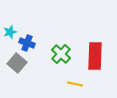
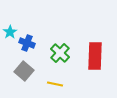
cyan star: rotated 16 degrees counterclockwise
green cross: moved 1 px left, 1 px up
gray square: moved 7 px right, 8 px down
yellow line: moved 20 px left
